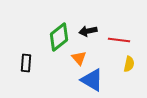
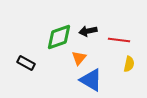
green diamond: rotated 20 degrees clockwise
orange triangle: rotated 21 degrees clockwise
black rectangle: rotated 66 degrees counterclockwise
blue triangle: moved 1 px left
